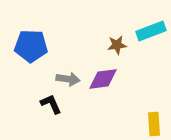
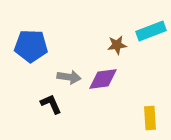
gray arrow: moved 1 px right, 2 px up
yellow rectangle: moved 4 px left, 6 px up
